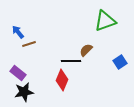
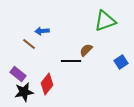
blue arrow: moved 24 px right, 1 px up; rotated 56 degrees counterclockwise
brown line: rotated 56 degrees clockwise
blue square: moved 1 px right
purple rectangle: moved 1 px down
red diamond: moved 15 px left, 4 px down; rotated 15 degrees clockwise
